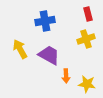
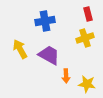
yellow cross: moved 1 px left, 1 px up
